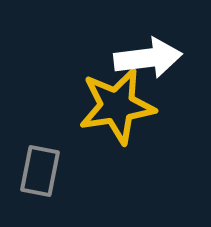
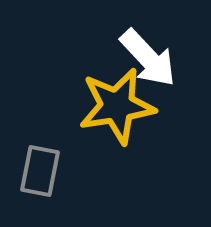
white arrow: rotated 54 degrees clockwise
